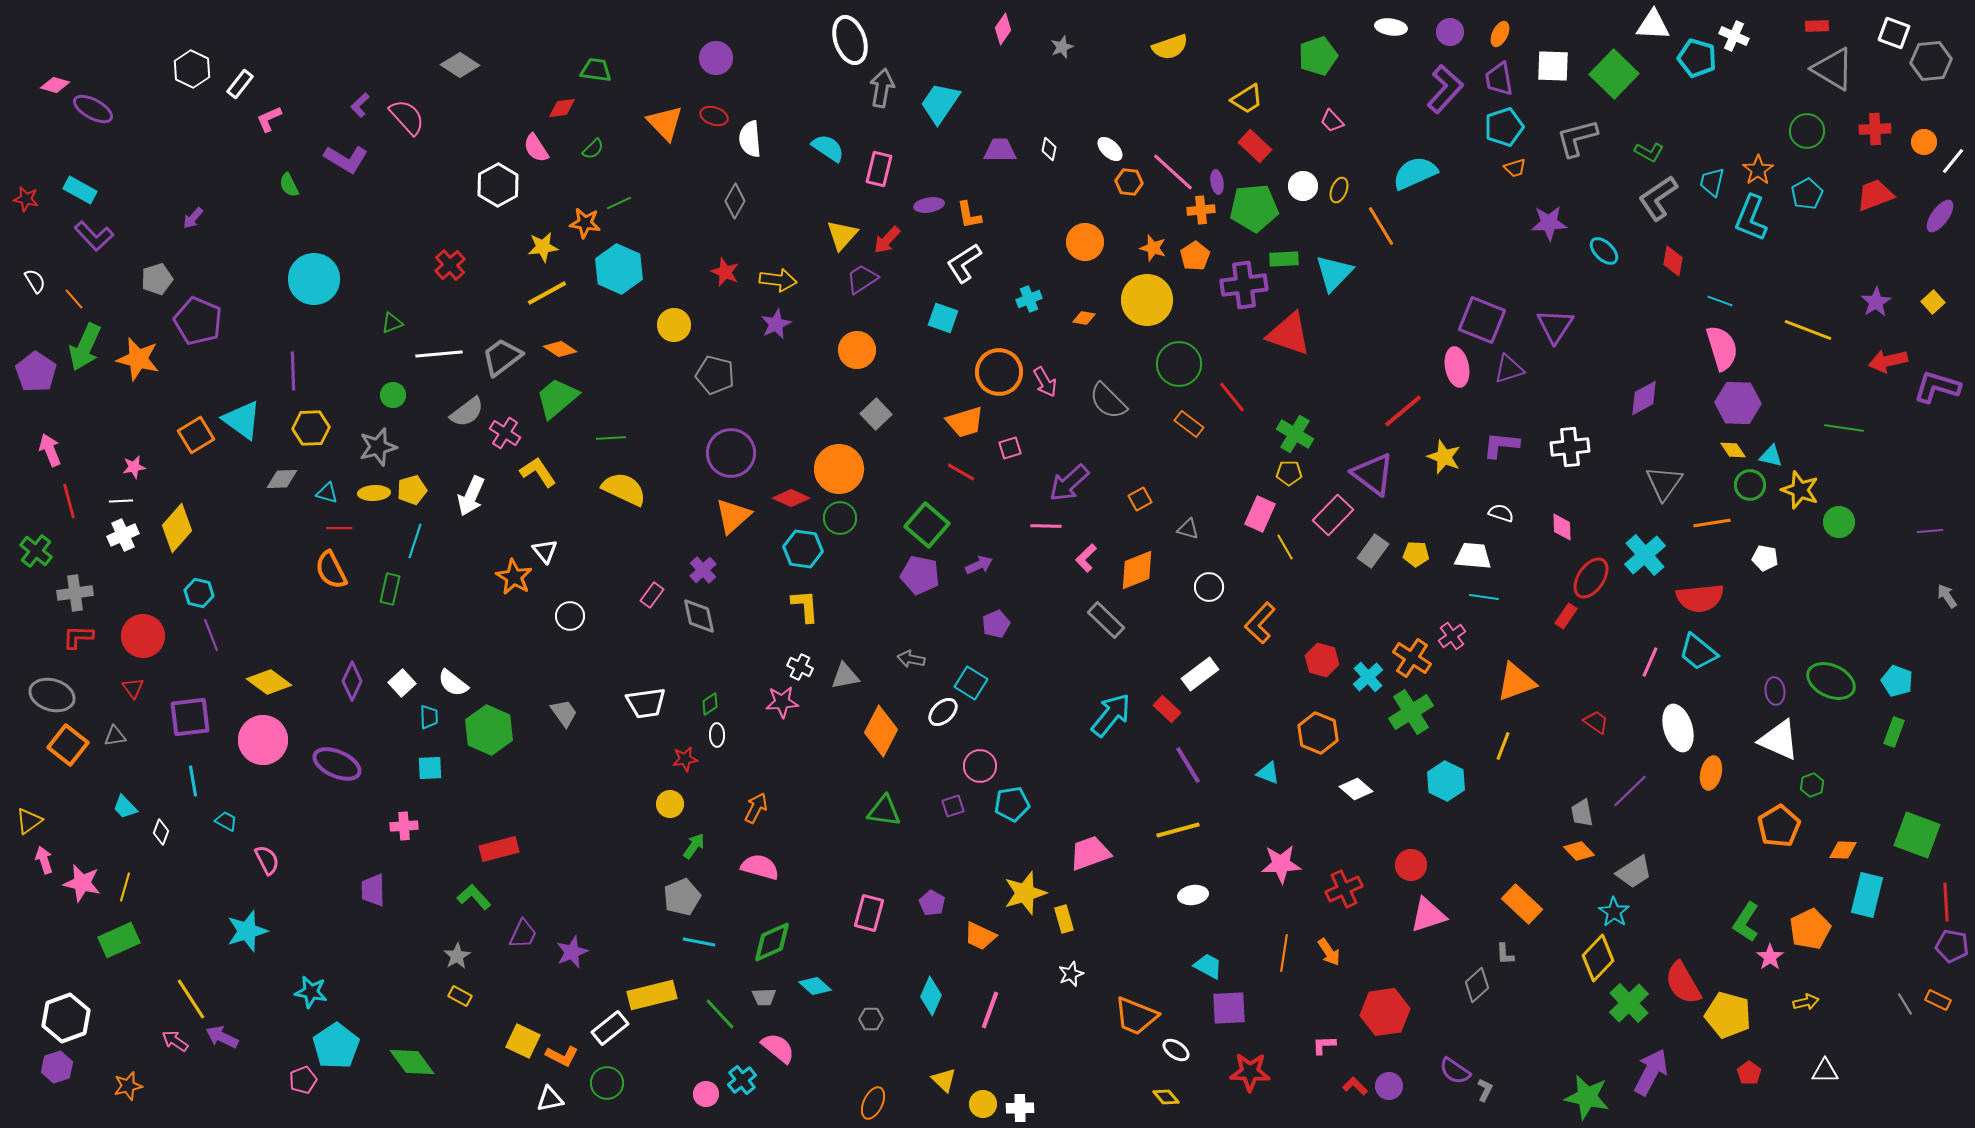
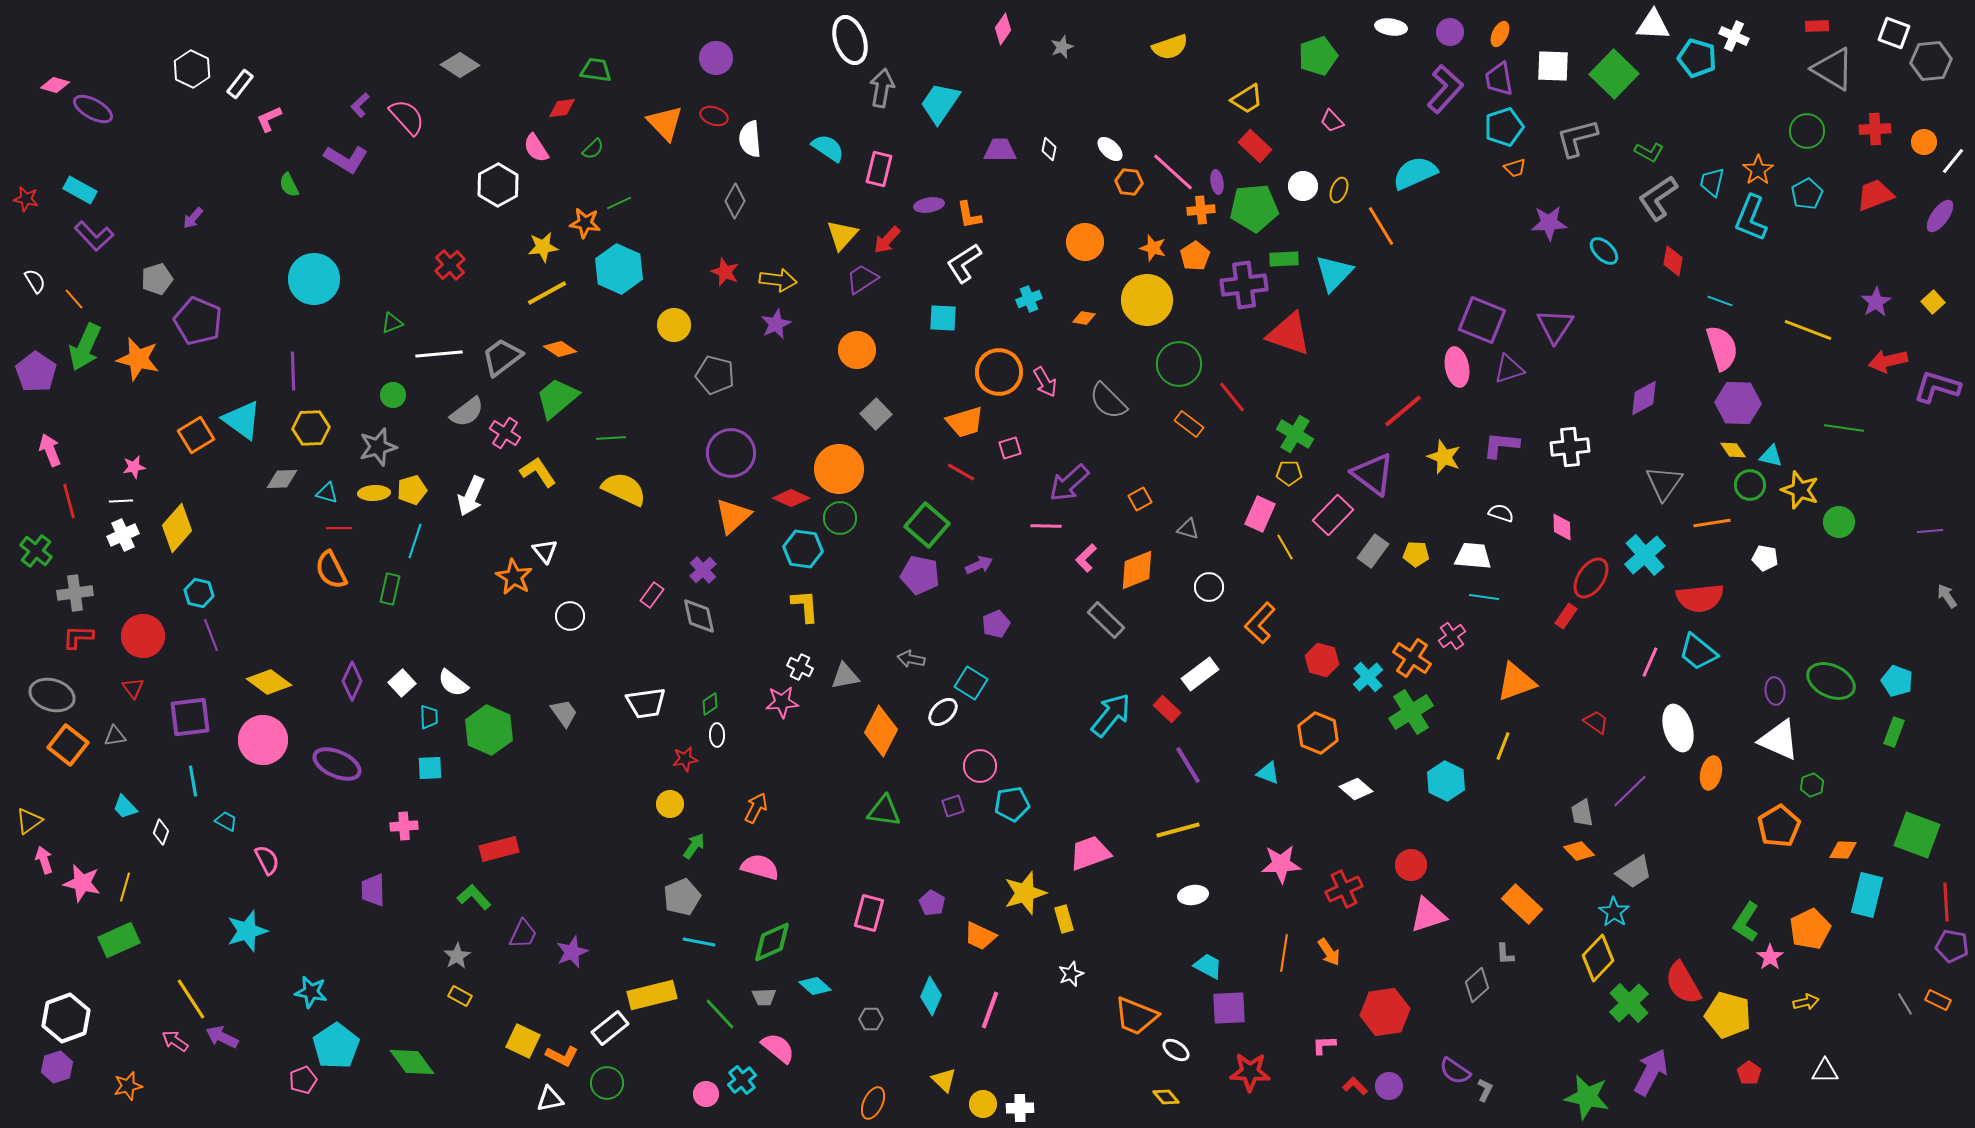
cyan square at (943, 318): rotated 16 degrees counterclockwise
